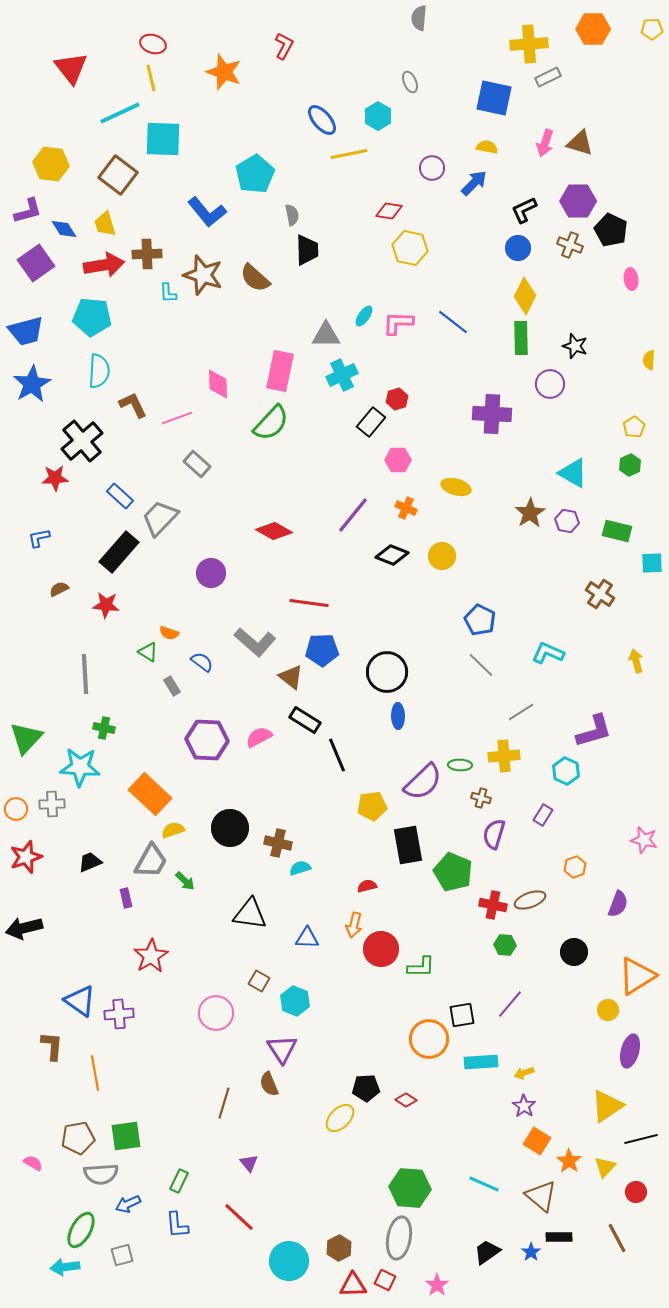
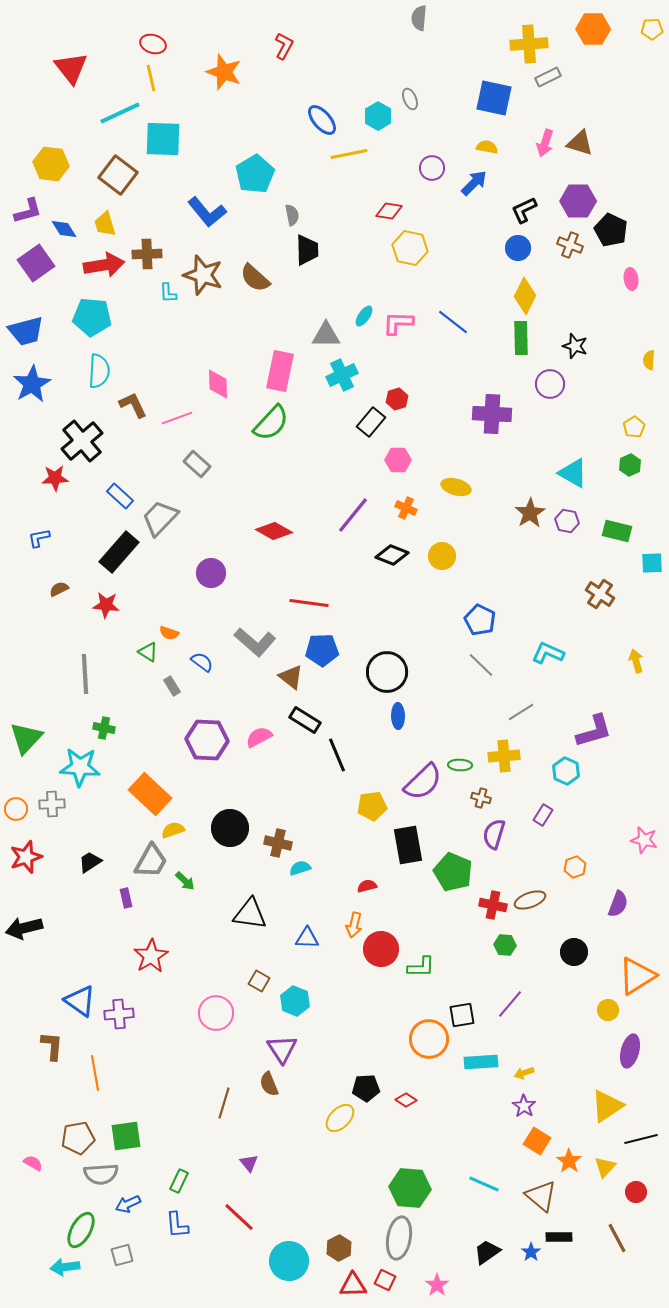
gray ellipse at (410, 82): moved 17 px down
black trapezoid at (90, 862): rotated 10 degrees counterclockwise
